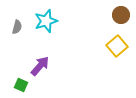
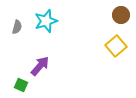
yellow square: moved 1 px left
